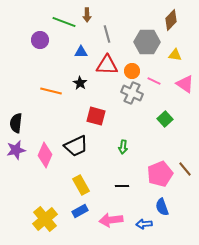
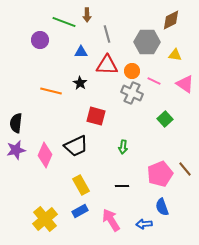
brown diamond: rotated 20 degrees clockwise
pink arrow: rotated 65 degrees clockwise
